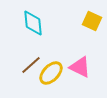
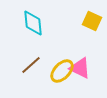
pink triangle: moved 1 px down
yellow ellipse: moved 11 px right, 2 px up
